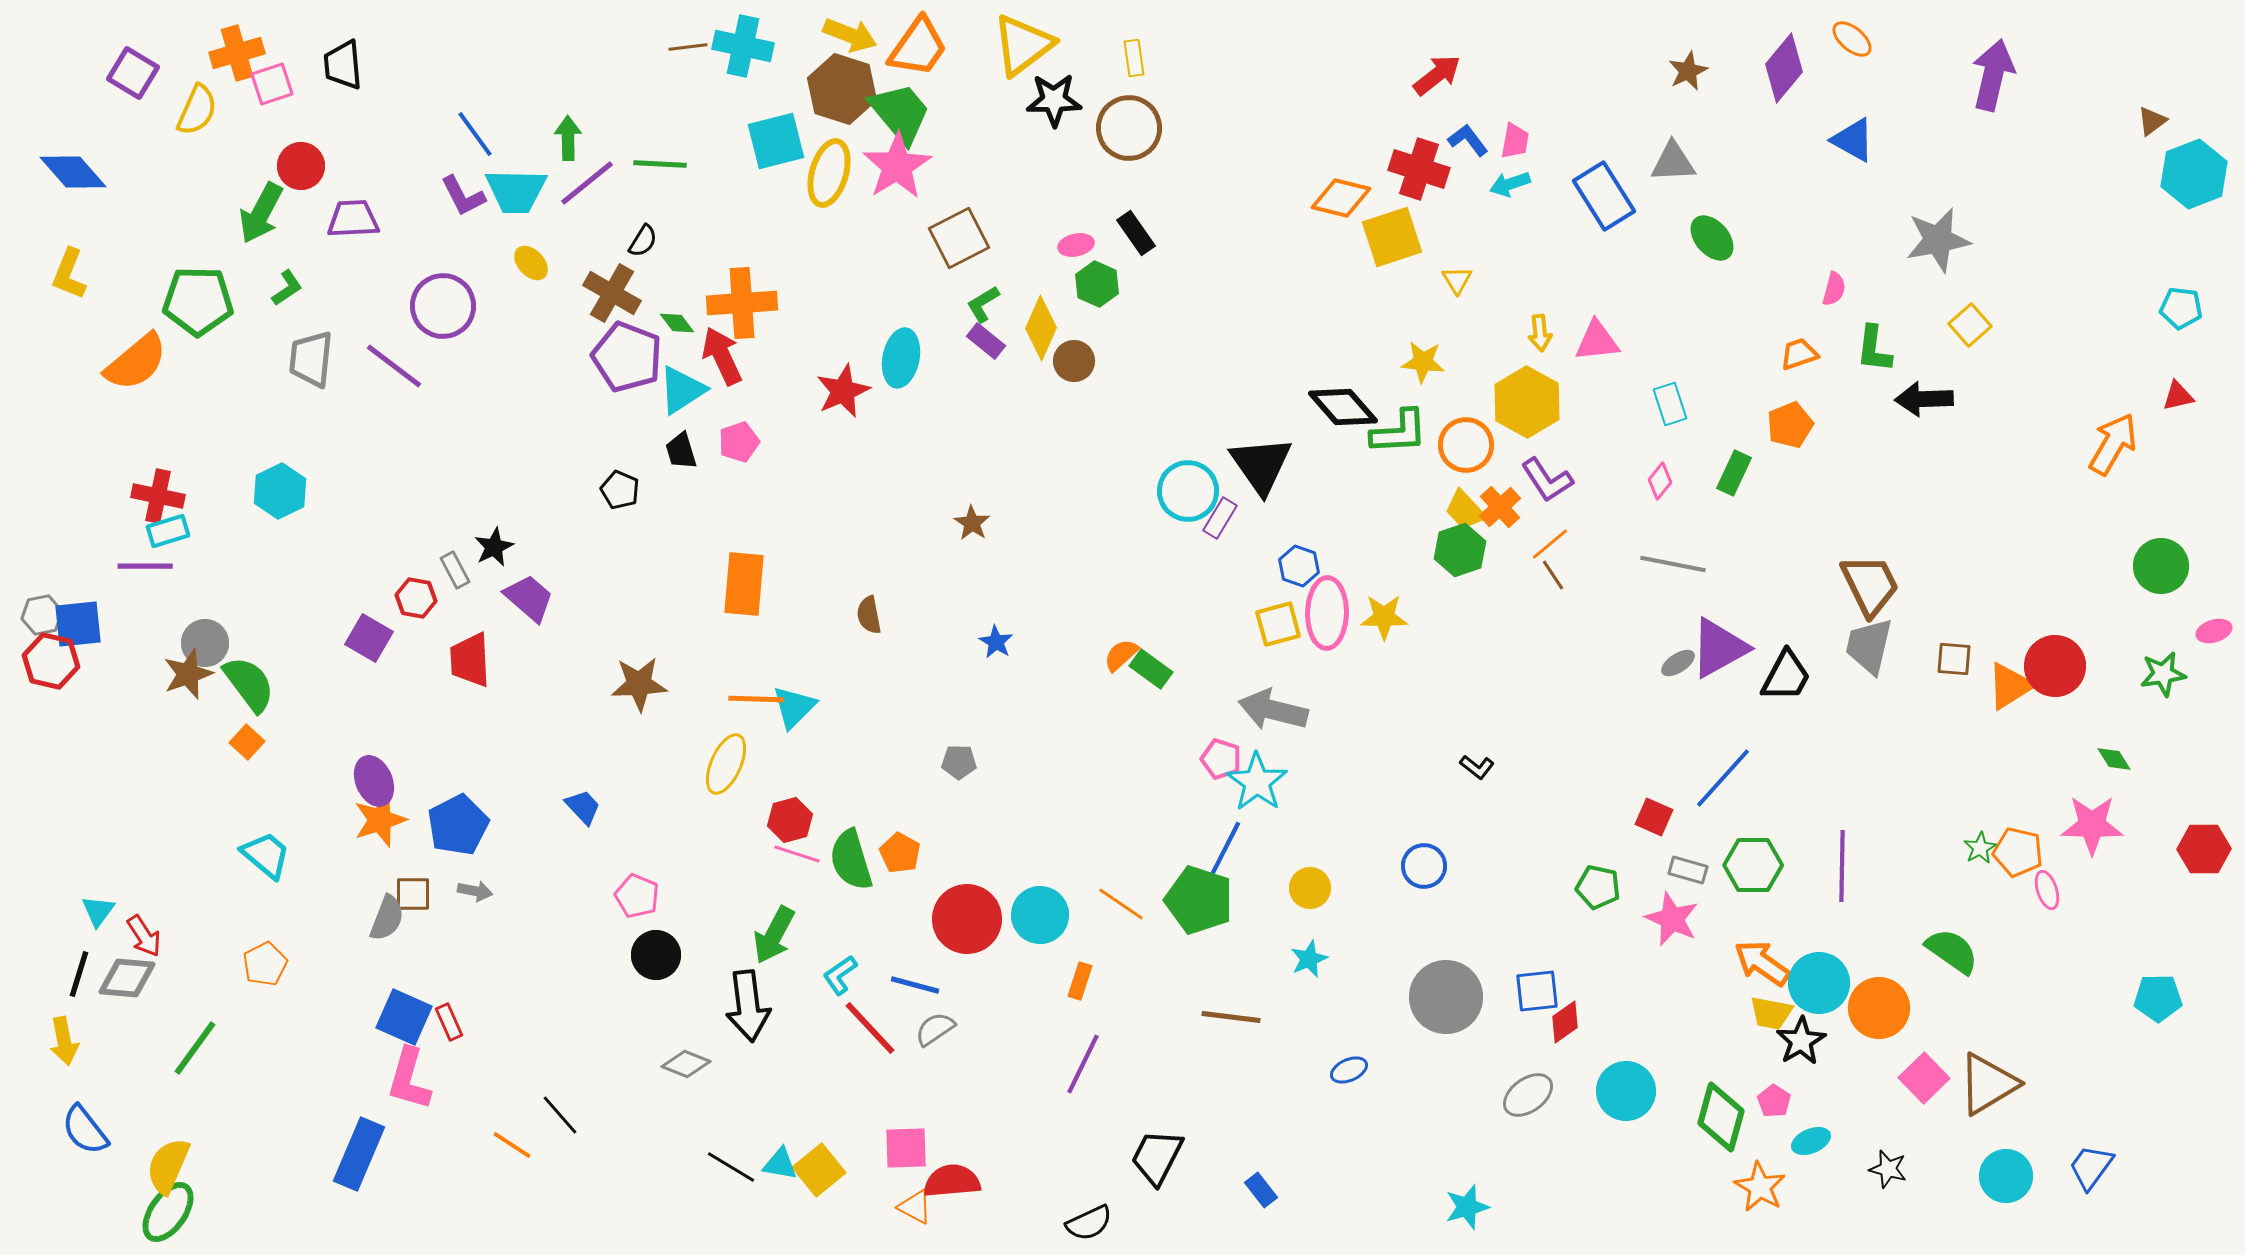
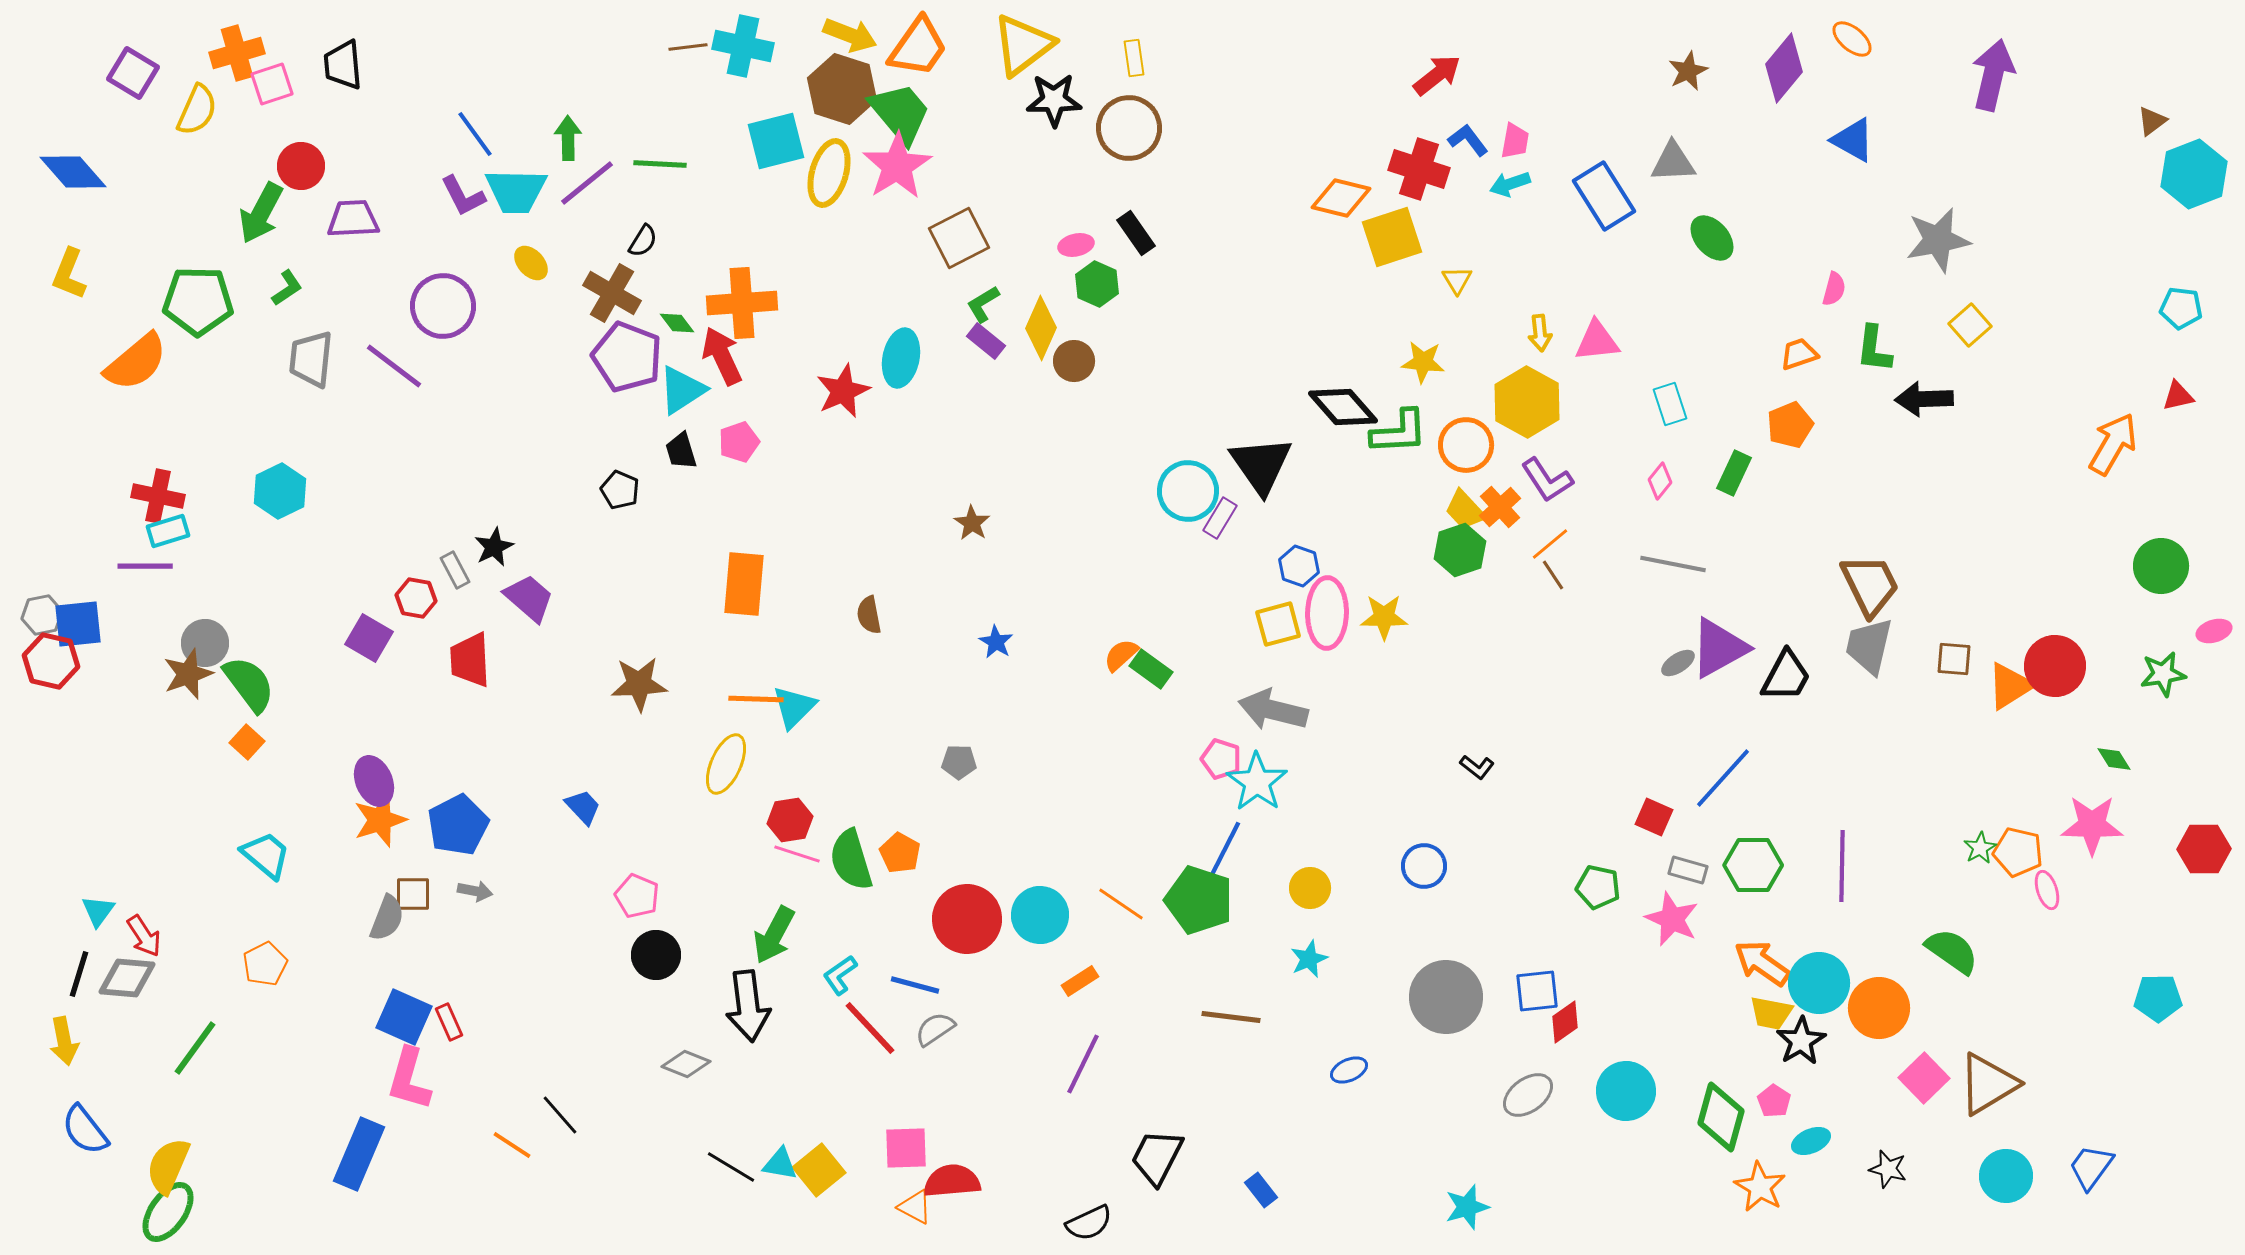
red hexagon at (790, 820): rotated 6 degrees clockwise
orange rectangle at (1080, 981): rotated 39 degrees clockwise
